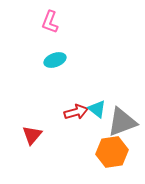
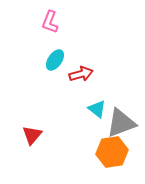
cyan ellipse: rotated 35 degrees counterclockwise
red arrow: moved 5 px right, 38 px up
gray triangle: moved 1 px left, 1 px down
